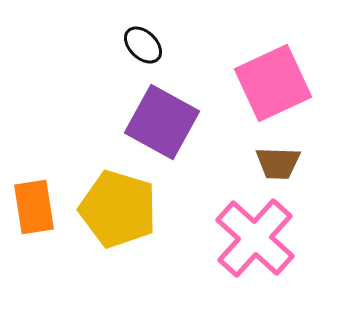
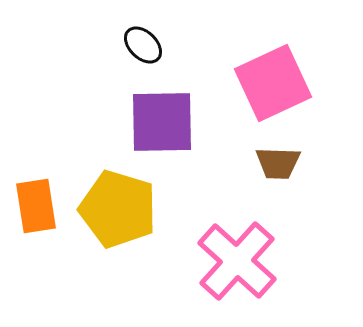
purple square: rotated 30 degrees counterclockwise
orange rectangle: moved 2 px right, 1 px up
pink cross: moved 18 px left, 23 px down
